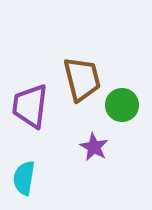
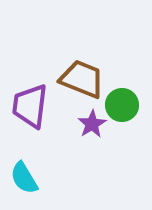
brown trapezoid: rotated 54 degrees counterclockwise
purple star: moved 2 px left, 23 px up; rotated 12 degrees clockwise
cyan semicircle: rotated 40 degrees counterclockwise
